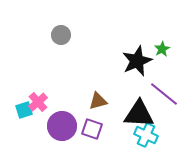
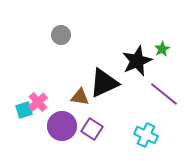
brown triangle: moved 18 px left, 4 px up; rotated 24 degrees clockwise
black triangle: moved 35 px left, 31 px up; rotated 28 degrees counterclockwise
purple square: rotated 15 degrees clockwise
